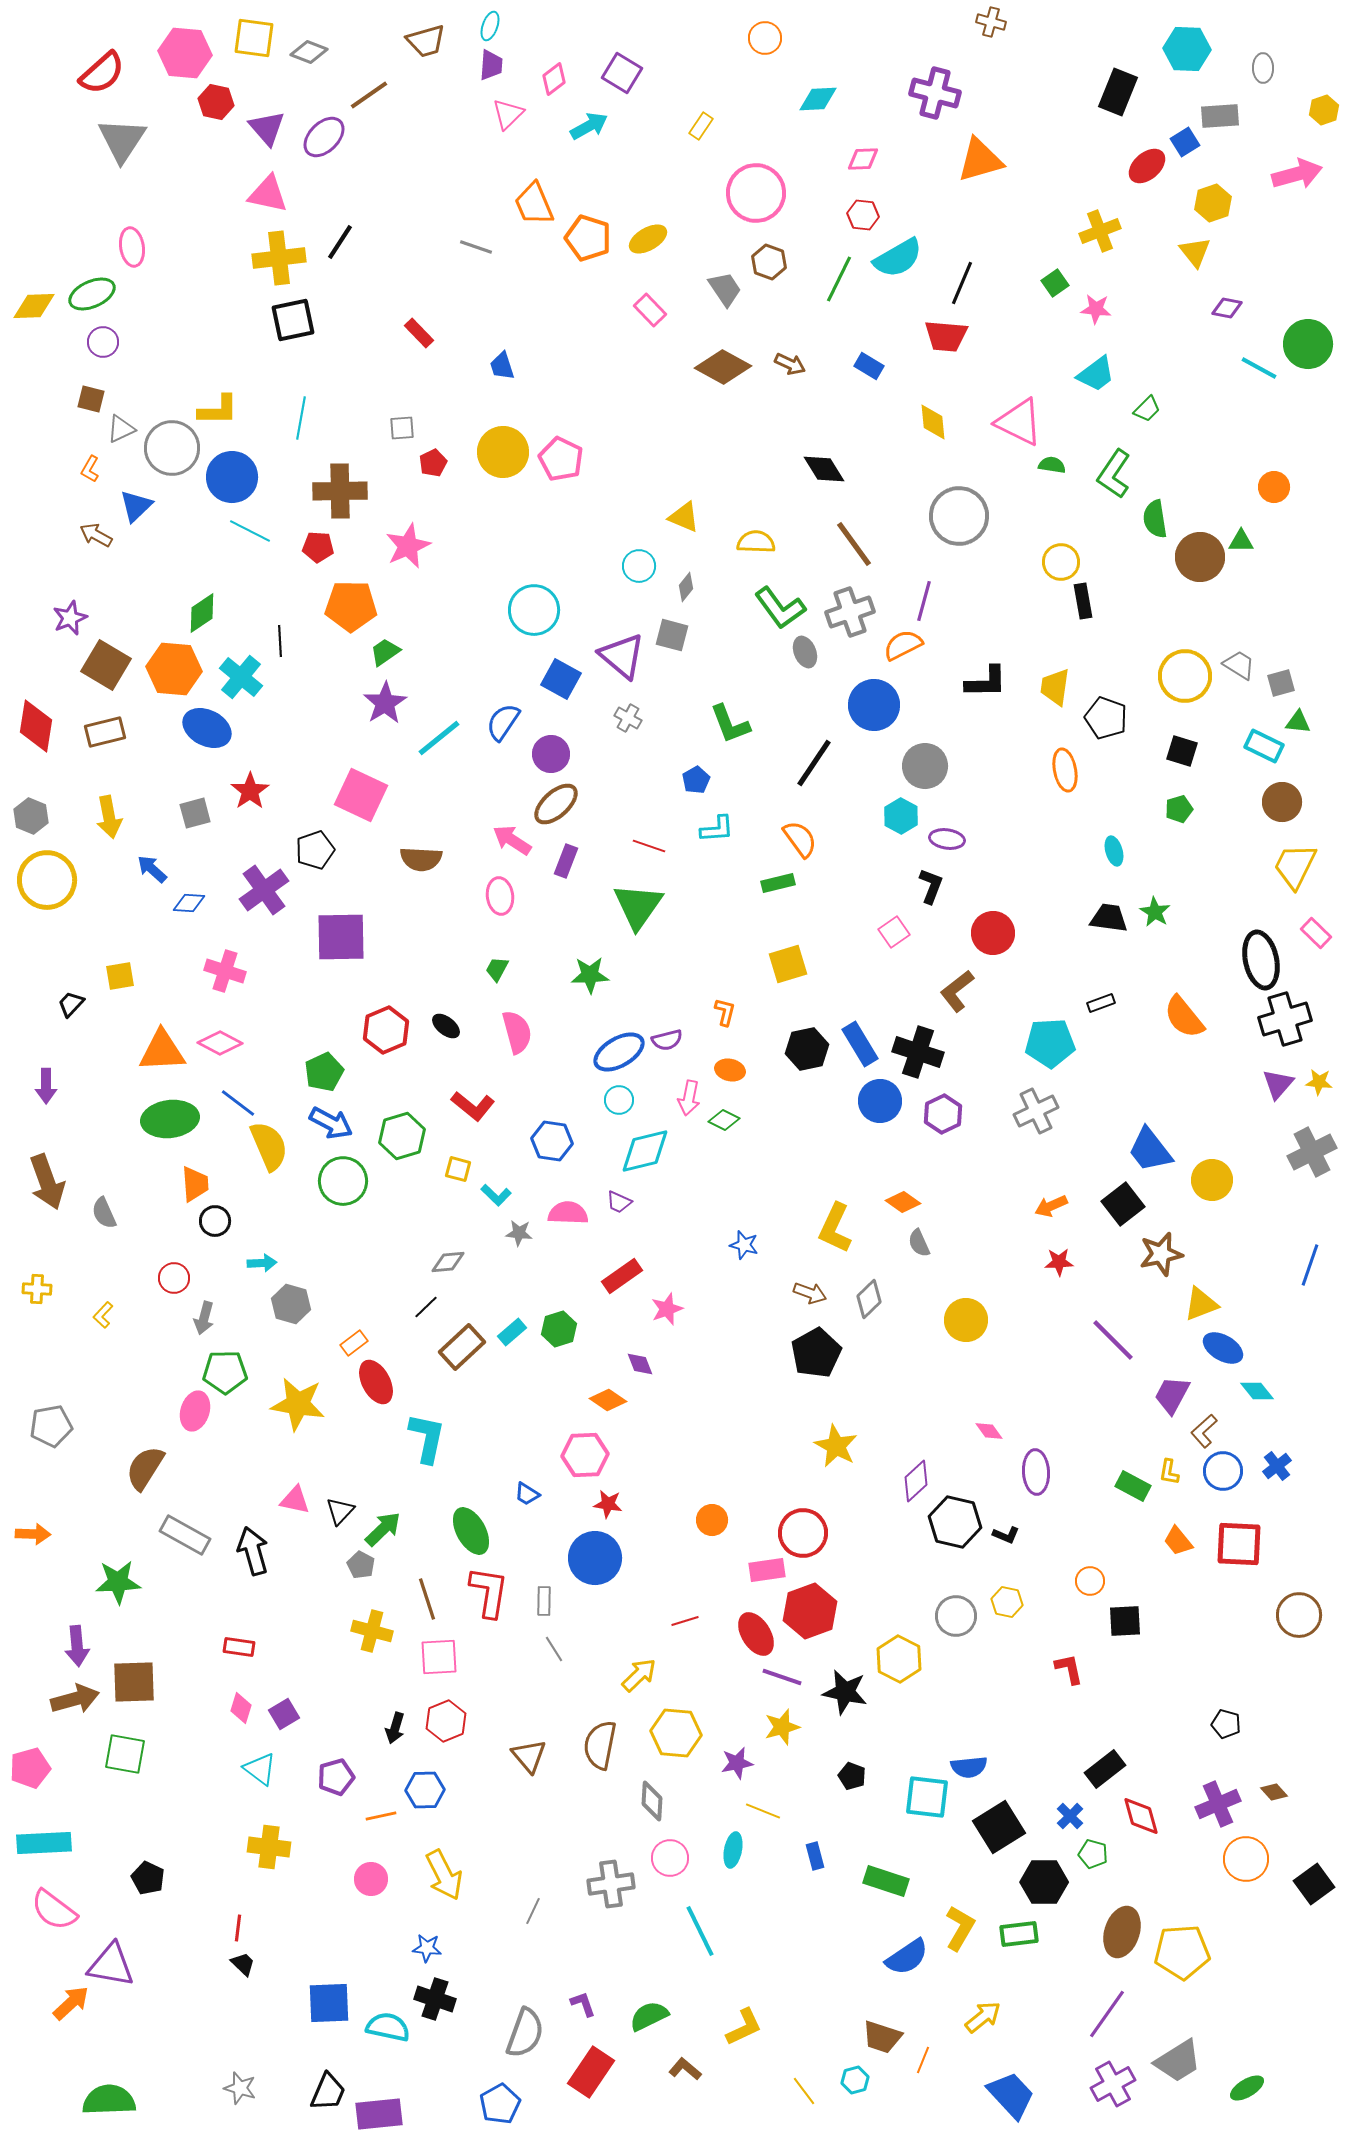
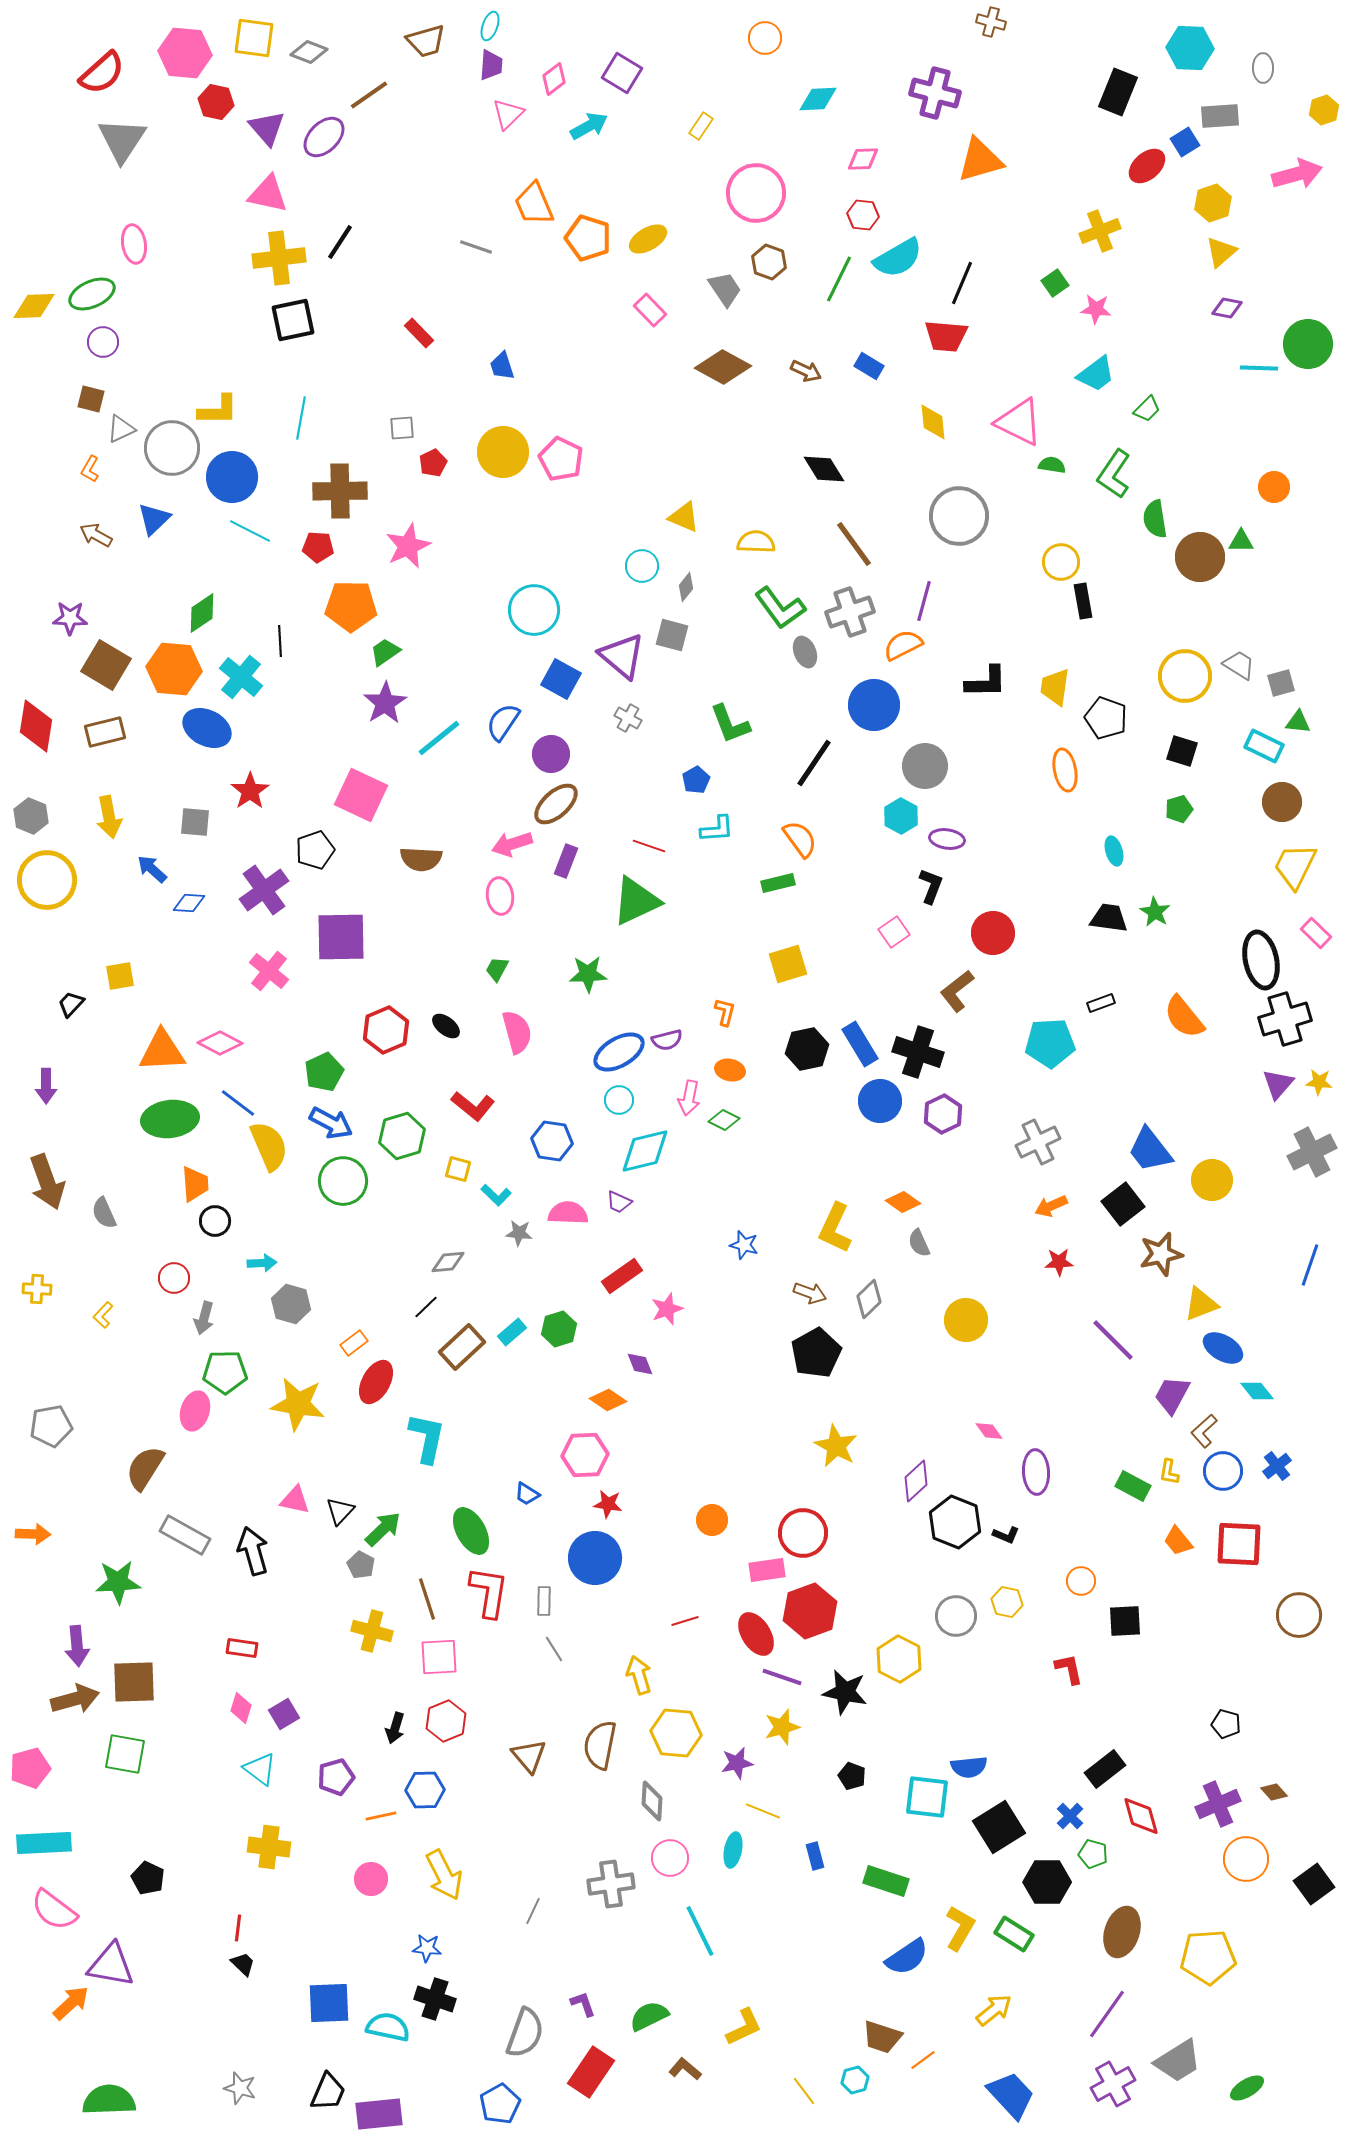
cyan hexagon at (1187, 49): moved 3 px right, 1 px up
pink ellipse at (132, 247): moved 2 px right, 3 px up
yellow triangle at (1195, 252): moved 26 px right; rotated 28 degrees clockwise
brown arrow at (790, 364): moved 16 px right, 7 px down
cyan line at (1259, 368): rotated 27 degrees counterclockwise
blue triangle at (136, 506): moved 18 px right, 13 px down
cyan circle at (639, 566): moved 3 px right
purple star at (70, 618): rotated 24 degrees clockwise
gray square at (195, 813): moved 9 px down; rotated 20 degrees clockwise
pink arrow at (512, 840): moved 4 px down; rotated 51 degrees counterclockwise
green triangle at (638, 906): moved 2 px left, 5 px up; rotated 30 degrees clockwise
pink cross at (225, 971): moved 44 px right; rotated 21 degrees clockwise
green star at (590, 975): moved 2 px left, 1 px up
gray cross at (1036, 1111): moved 2 px right, 31 px down
red ellipse at (376, 1382): rotated 57 degrees clockwise
black hexagon at (955, 1522): rotated 9 degrees clockwise
orange circle at (1090, 1581): moved 9 px left
red rectangle at (239, 1647): moved 3 px right, 1 px down
yellow arrow at (639, 1675): rotated 63 degrees counterclockwise
black hexagon at (1044, 1882): moved 3 px right
green rectangle at (1019, 1934): moved 5 px left; rotated 39 degrees clockwise
yellow pentagon at (1182, 1952): moved 26 px right, 5 px down
yellow arrow at (983, 2017): moved 11 px right, 7 px up
orange line at (923, 2060): rotated 32 degrees clockwise
